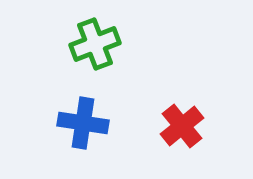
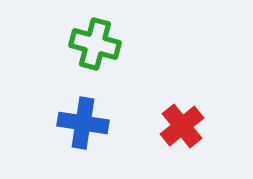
green cross: rotated 36 degrees clockwise
